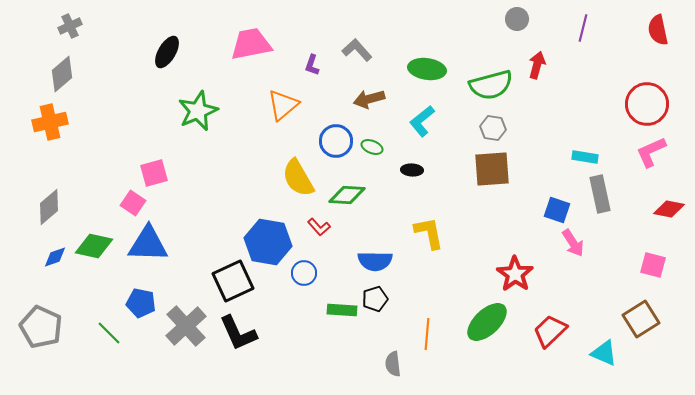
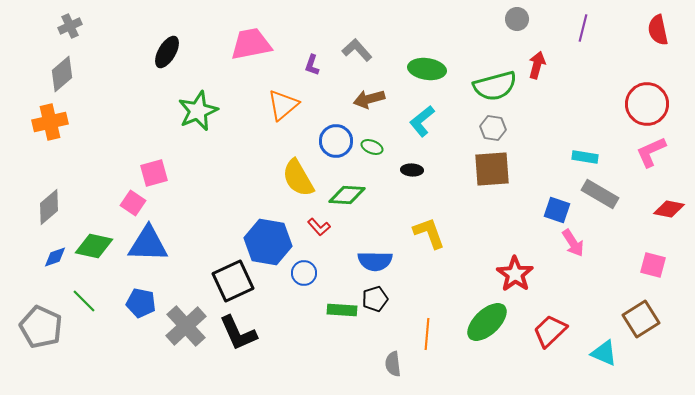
green semicircle at (491, 85): moved 4 px right, 1 px down
gray rectangle at (600, 194): rotated 48 degrees counterclockwise
yellow L-shape at (429, 233): rotated 9 degrees counterclockwise
green line at (109, 333): moved 25 px left, 32 px up
